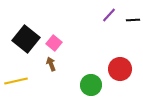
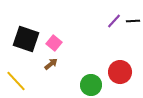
purple line: moved 5 px right, 6 px down
black line: moved 1 px down
black square: rotated 20 degrees counterclockwise
brown arrow: rotated 72 degrees clockwise
red circle: moved 3 px down
yellow line: rotated 60 degrees clockwise
